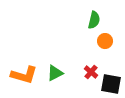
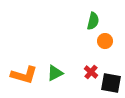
green semicircle: moved 1 px left, 1 px down
black square: moved 1 px up
